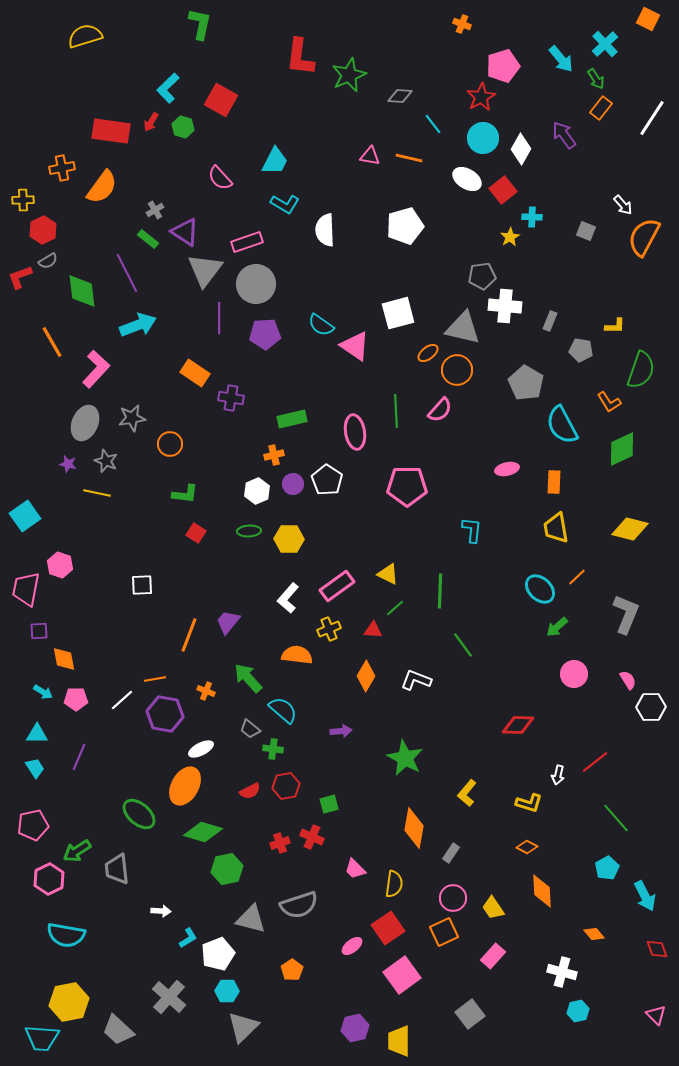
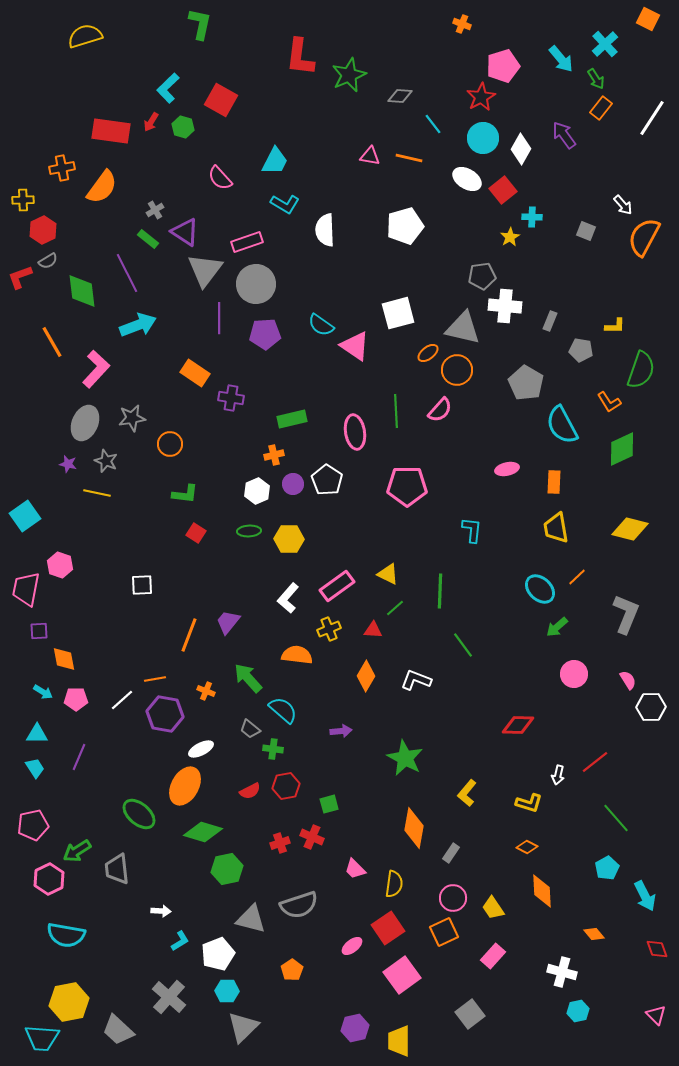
cyan L-shape at (188, 938): moved 8 px left, 3 px down
